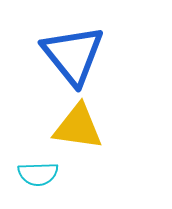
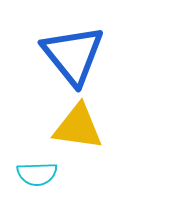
cyan semicircle: moved 1 px left
